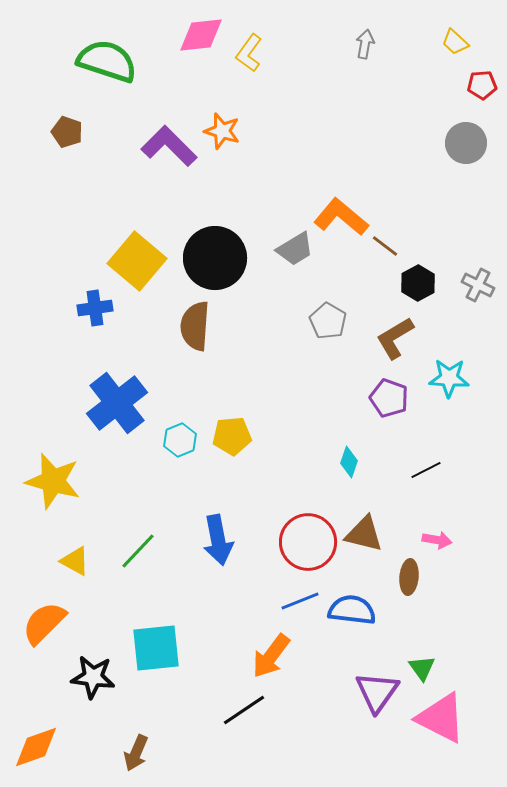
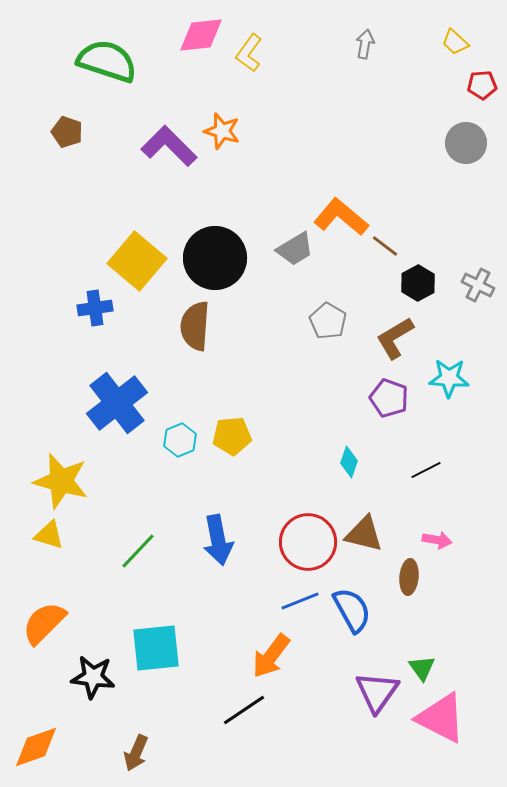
yellow star at (53, 481): moved 8 px right
yellow triangle at (75, 561): moved 26 px left, 26 px up; rotated 12 degrees counterclockwise
blue semicircle at (352, 610): rotated 54 degrees clockwise
